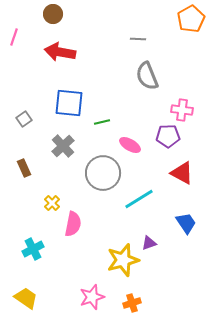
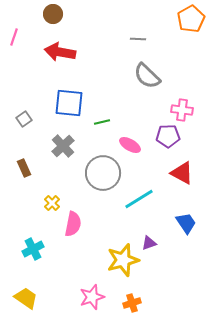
gray semicircle: rotated 24 degrees counterclockwise
